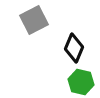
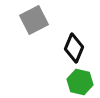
green hexagon: moved 1 px left
